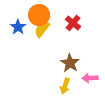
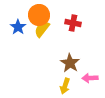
red cross: rotated 28 degrees counterclockwise
